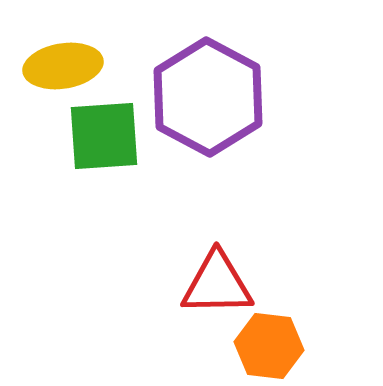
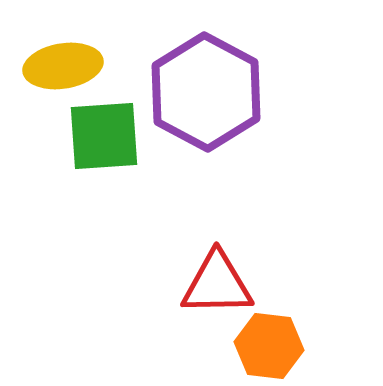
purple hexagon: moved 2 px left, 5 px up
